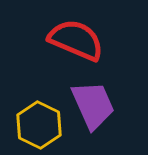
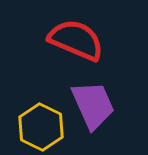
yellow hexagon: moved 2 px right, 2 px down
